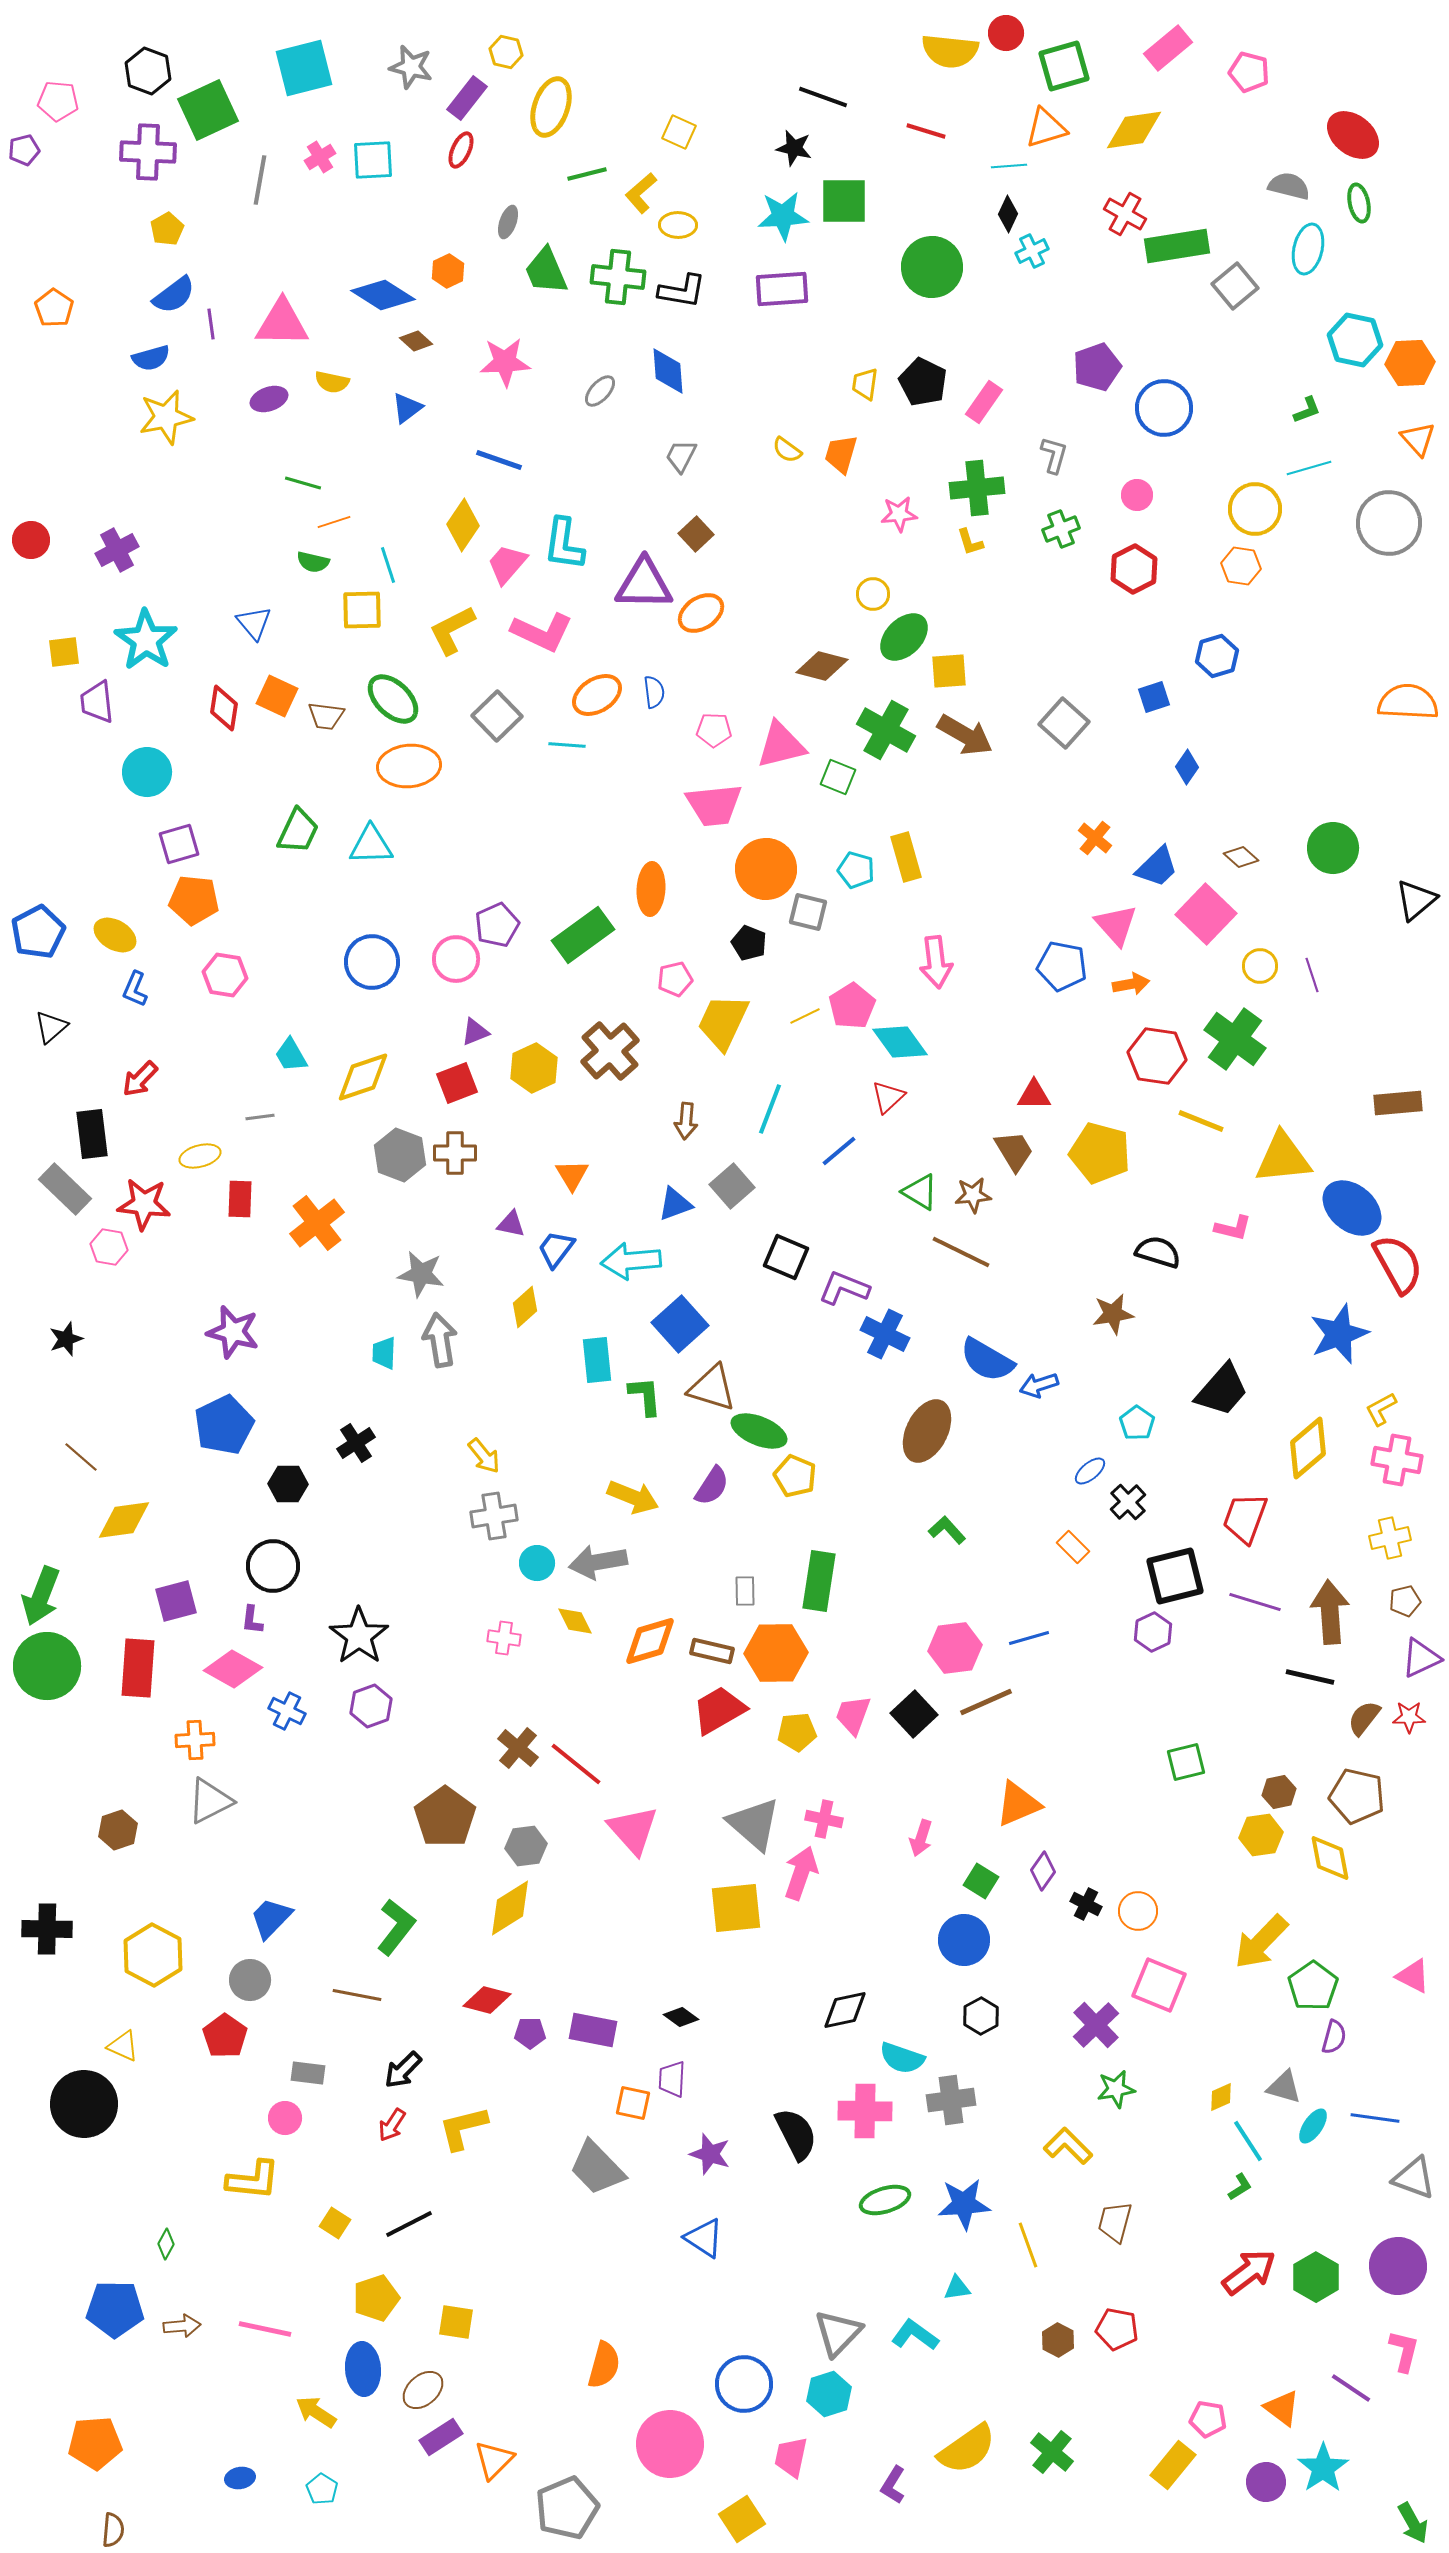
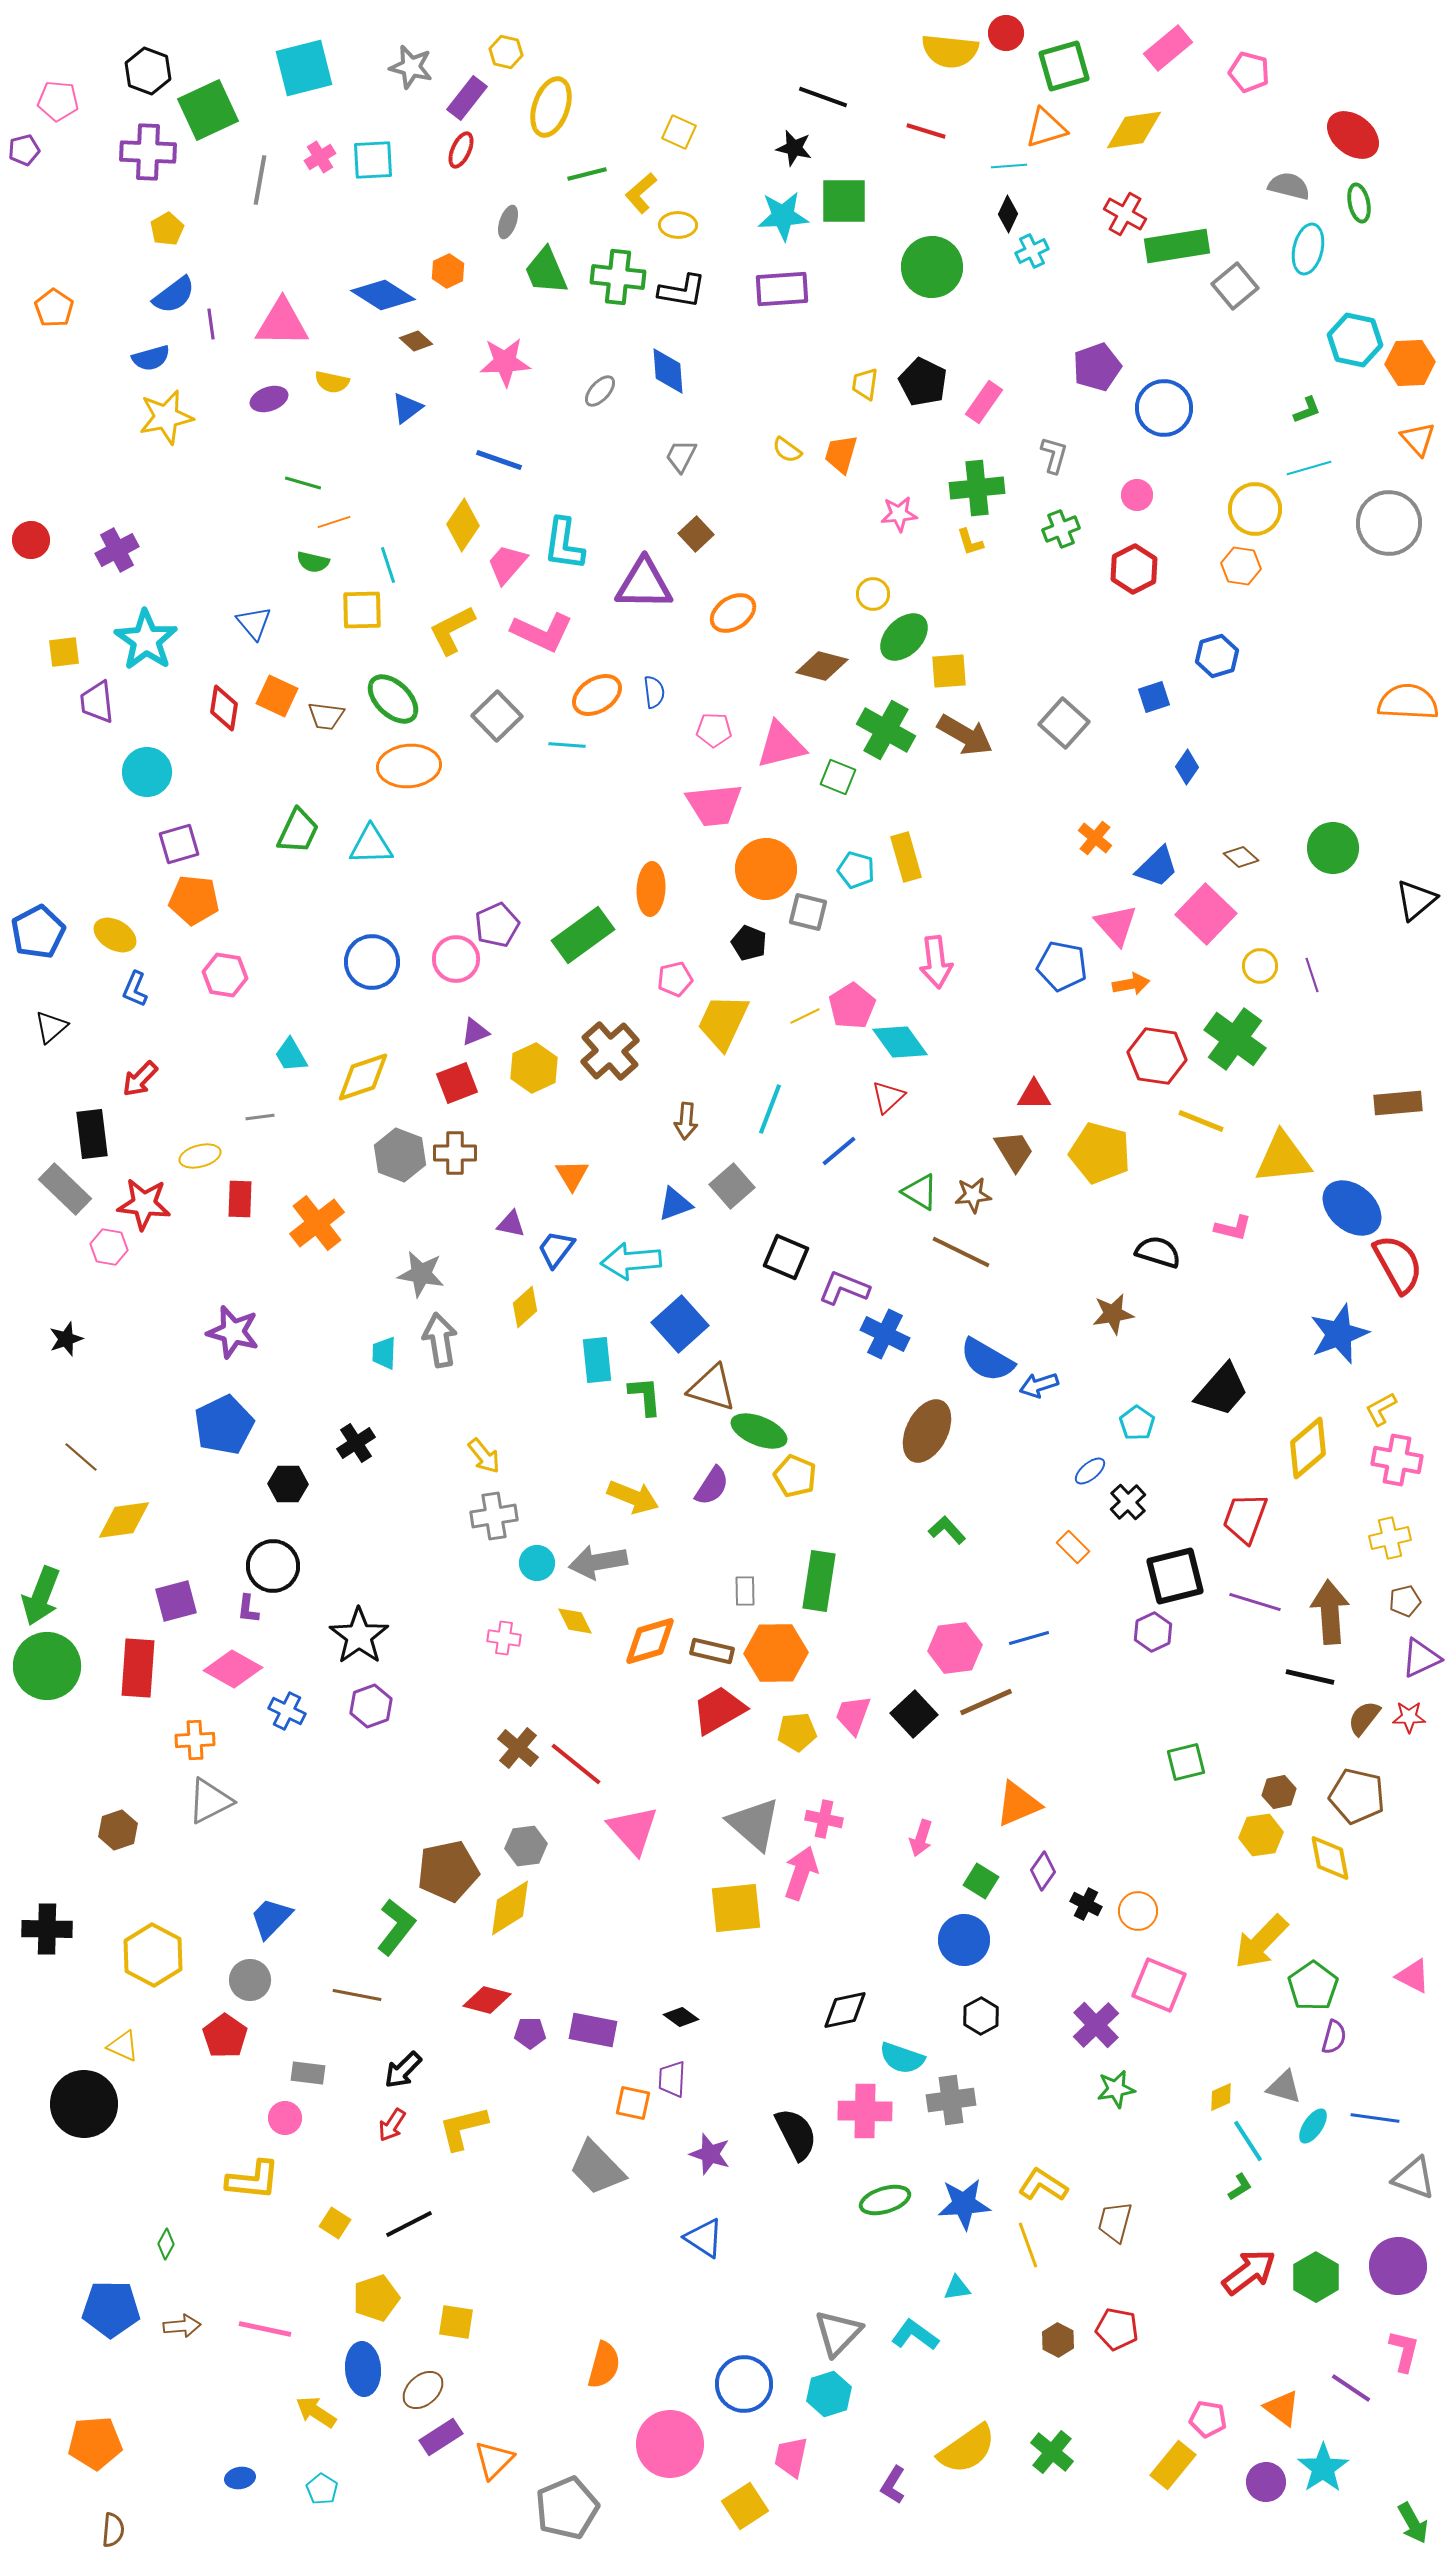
orange ellipse at (701, 613): moved 32 px right
purple L-shape at (252, 1620): moved 4 px left, 11 px up
brown pentagon at (445, 1817): moved 3 px right, 54 px down; rotated 24 degrees clockwise
yellow L-shape at (1068, 2146): moved 25 px left, 39 px down; rotated 12 degrees counterclockwise
blue pentagon at (115, 2309): moved 4 px left
yellow square at (742, 2519): moved 3 px right, 13 px up
